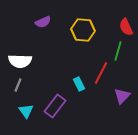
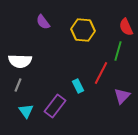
purple semicircle: rotated 77 degrees clockwise
cyan rectangle: moved 1 px left, 2 px down
